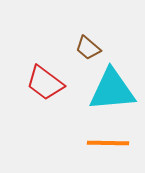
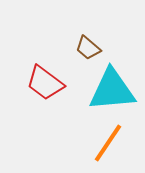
orange line: rotated 57 degrees counterclockwise
